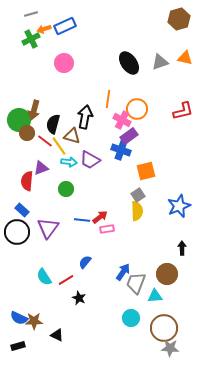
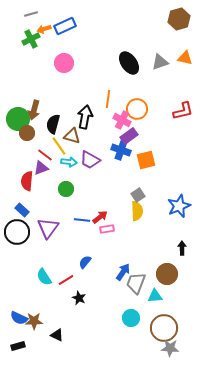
green circle at (19, 120): moved 1 px left, 1 px up
red line at (45, 141): moved 14 px down
orange square at (146, 171): moved 11 px up
